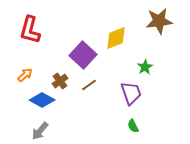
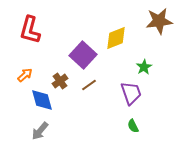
green star: moved 1 px left
blue diamond: rotated 45 degrees clockwise
